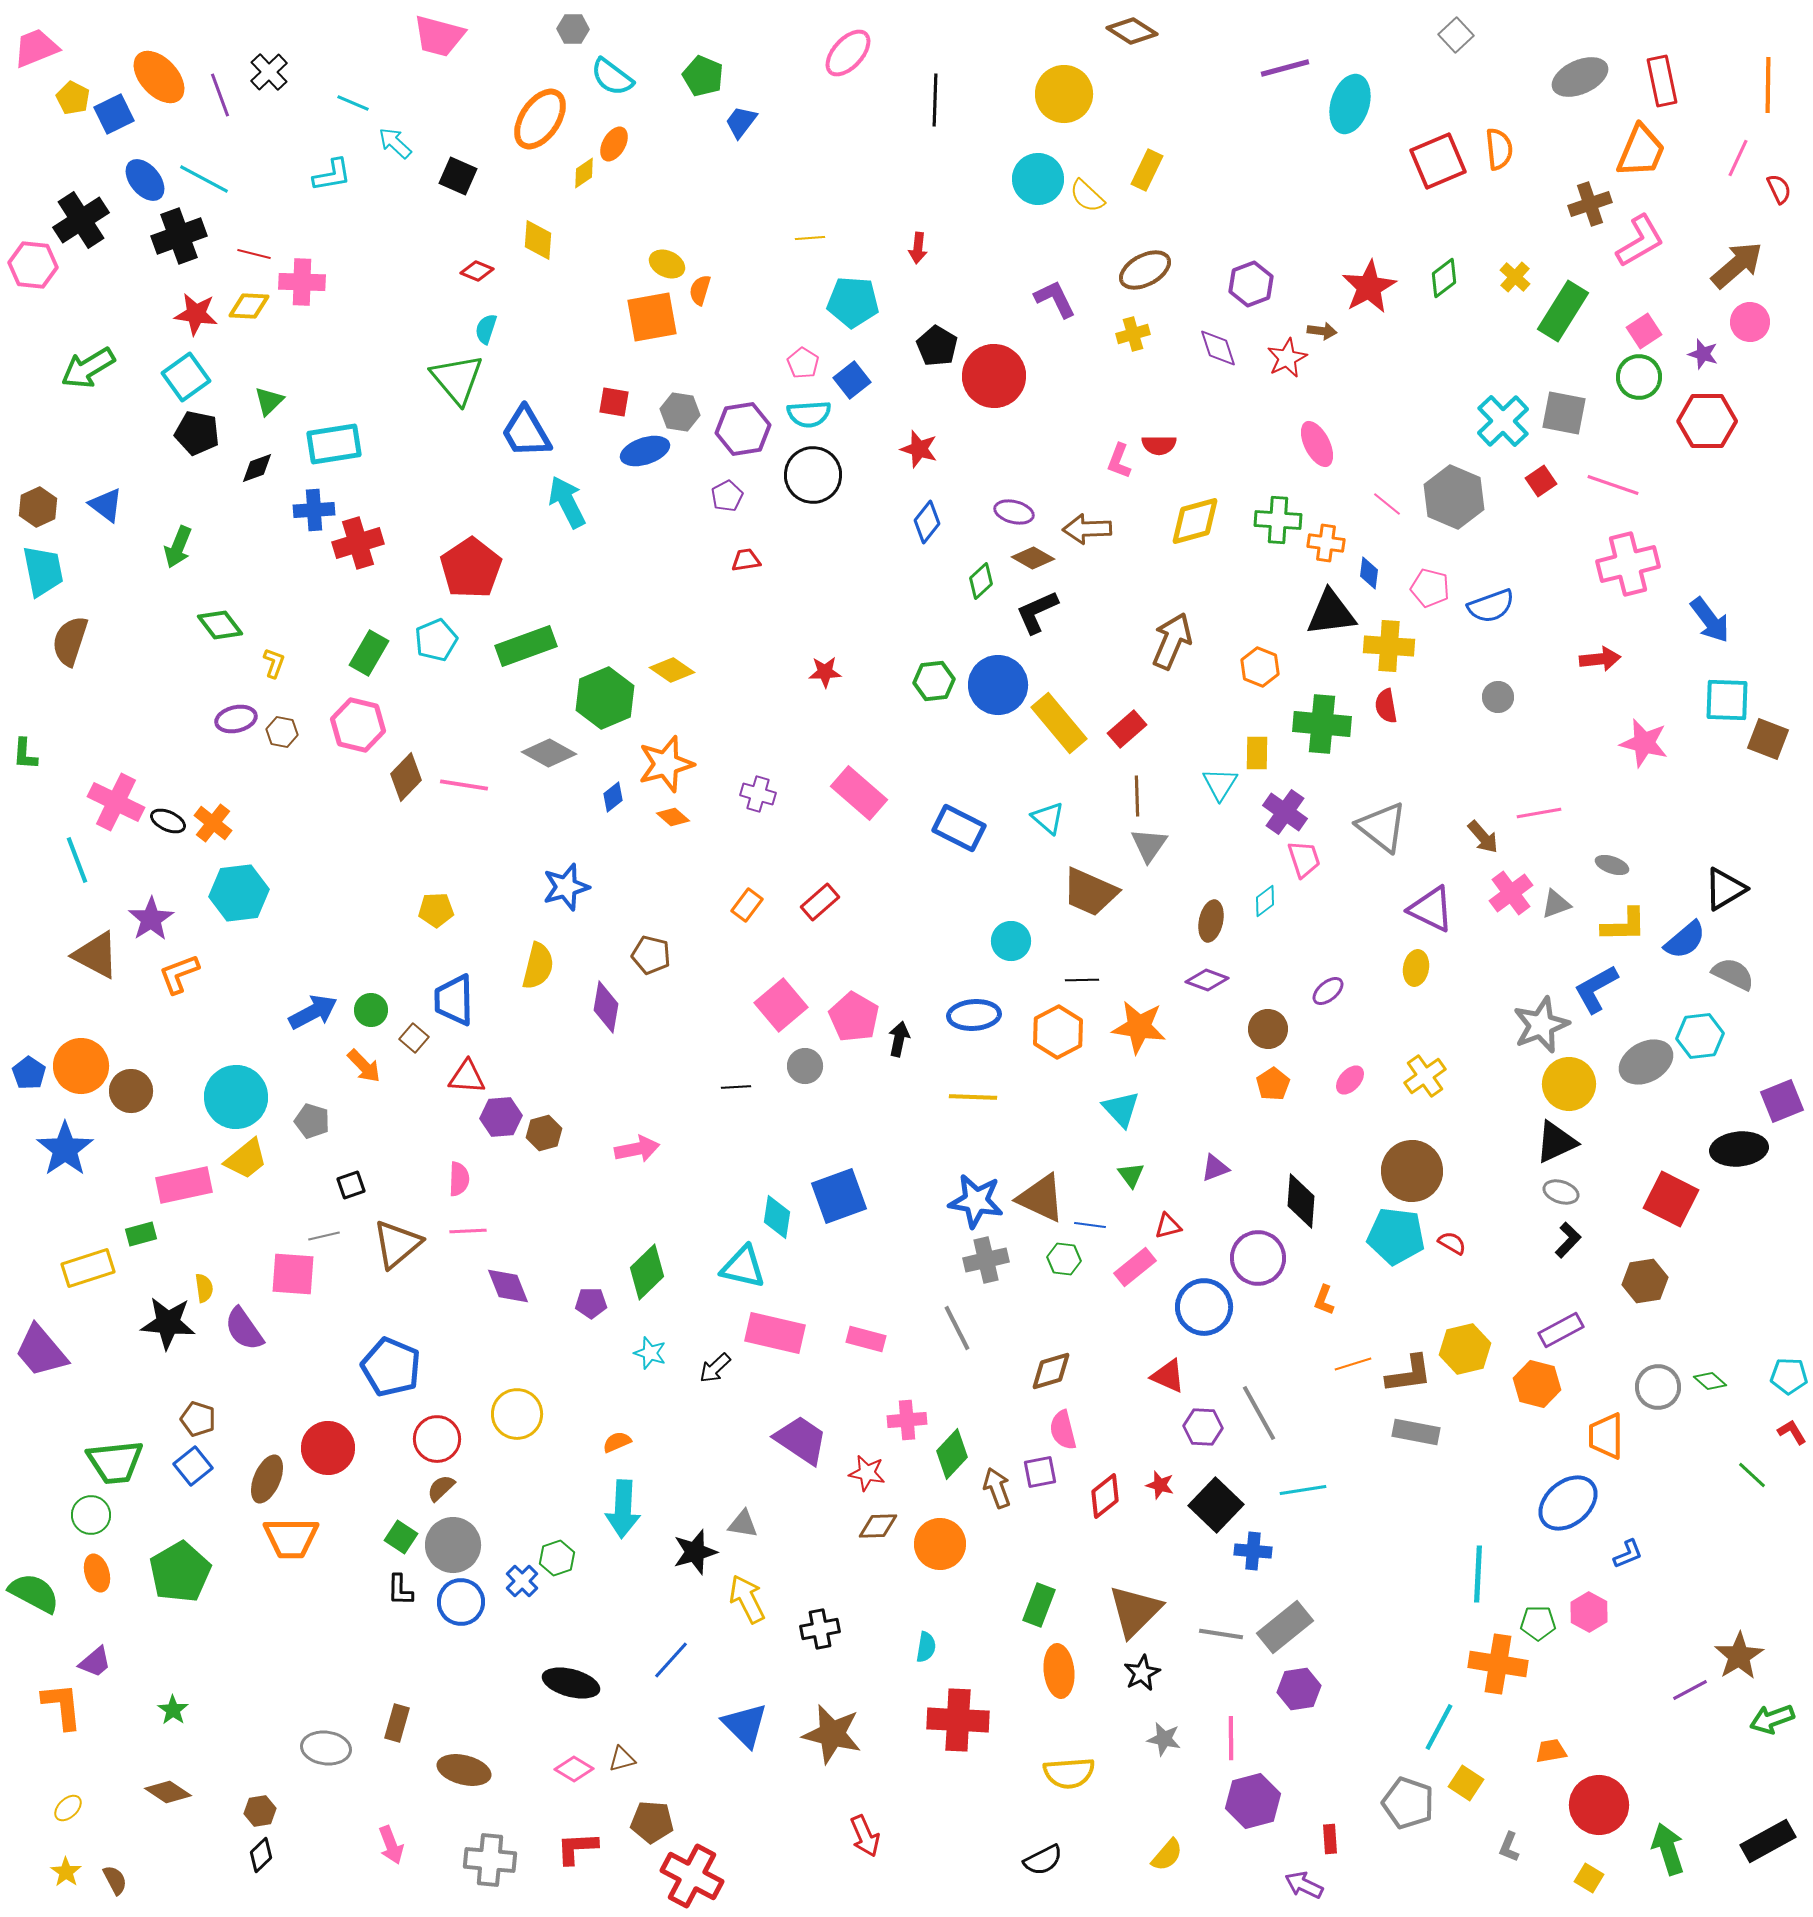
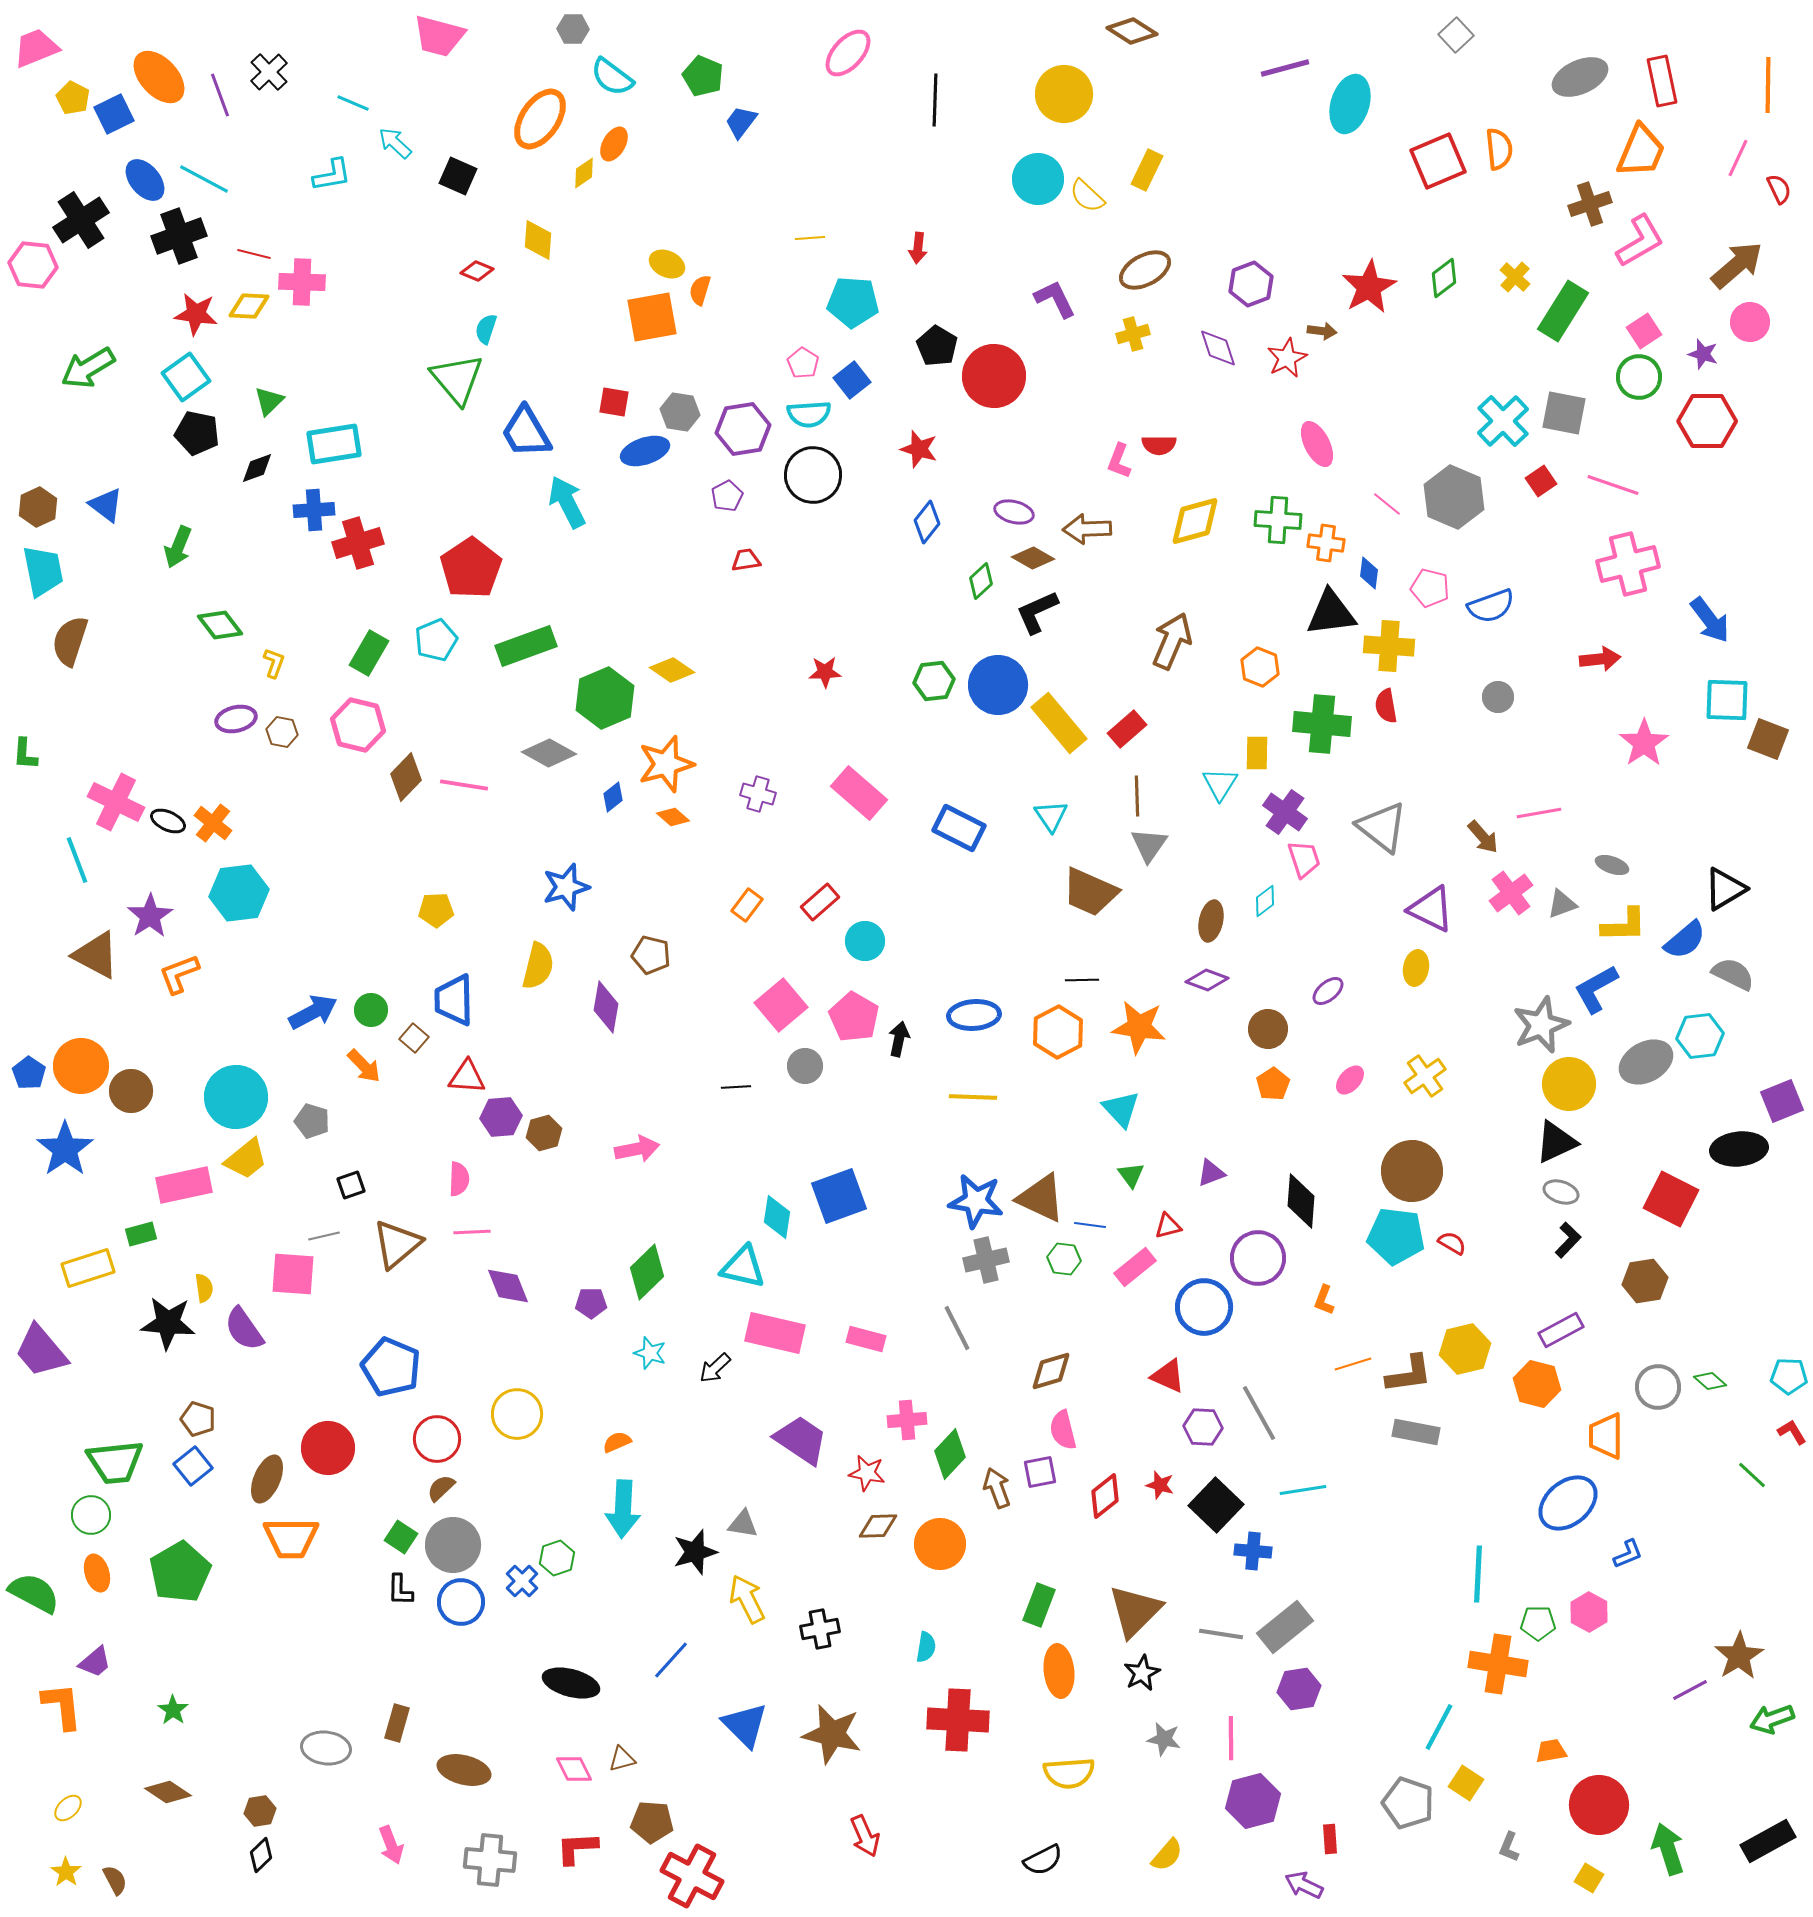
pink star at (1644, 743): rotated 24 degrees clockwise
cyan triangle at (1048, 818): moved 3 px right, 2 px up; rotated 15 degrees clockwise
gray triangle at (1556, 904): moved 6 px right
purple star at (151, 919): moved 1 px left, 3 px up
cyan circle at (1011, 941): moved 146 px left
purple triangle at (1215, 1168): moved 4 px left, 5 px down
pink line at (468, 1231): moved 4 px right, 1 px down
green diamond at (952, 1454): moved 2 px left
pink diamond at (574, 1769): rotated 33 degrees clockwise
